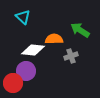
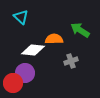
cyan triangle: moved 2 px left
gray cross: moved 5 px down
purple circle: moved 1 px left, 2 px down
